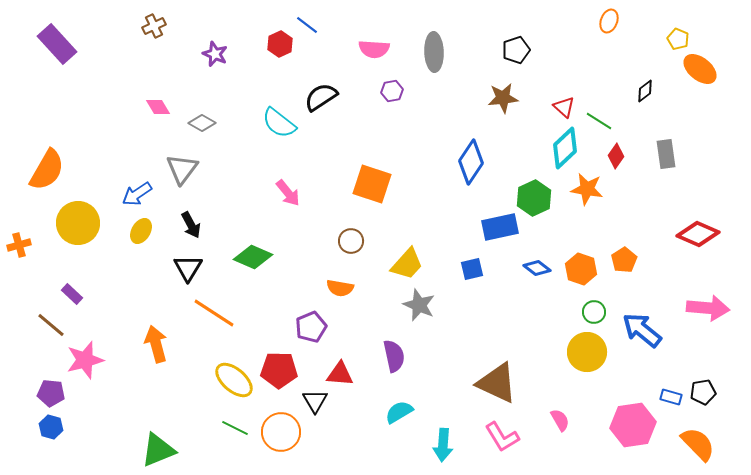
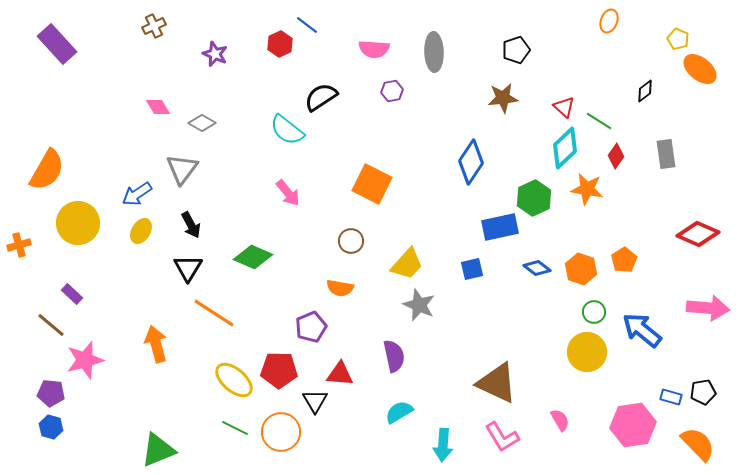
cyan semicircle at (279, 123): moved 8 px right, 7 px down
orange square at (372, 184): rotated 9 degrees clockwise
